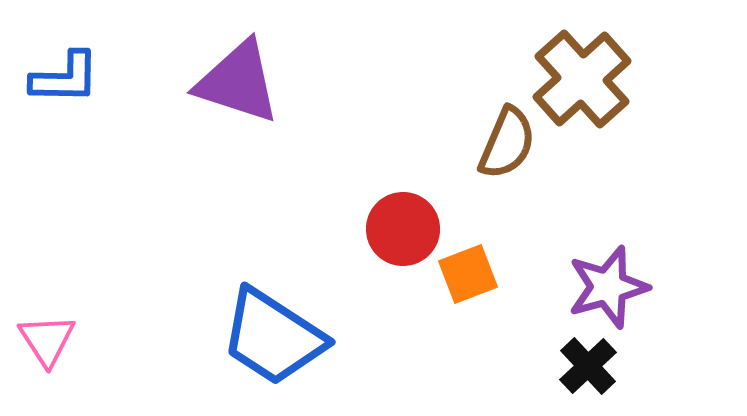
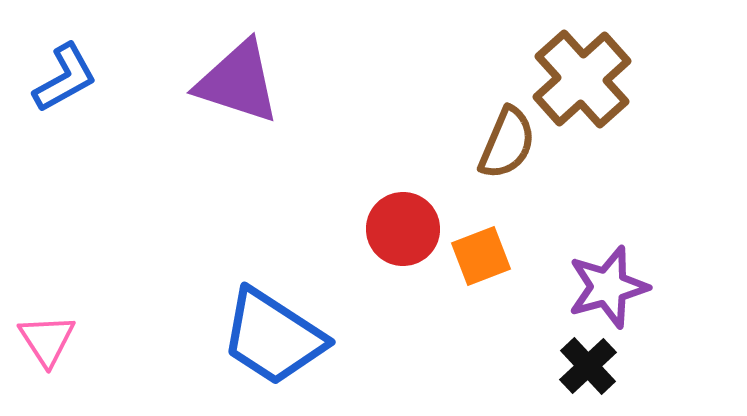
blue L-shape: rotated 30 degrees counterclockwise
orange square: moved 13 px right, 18 px up
